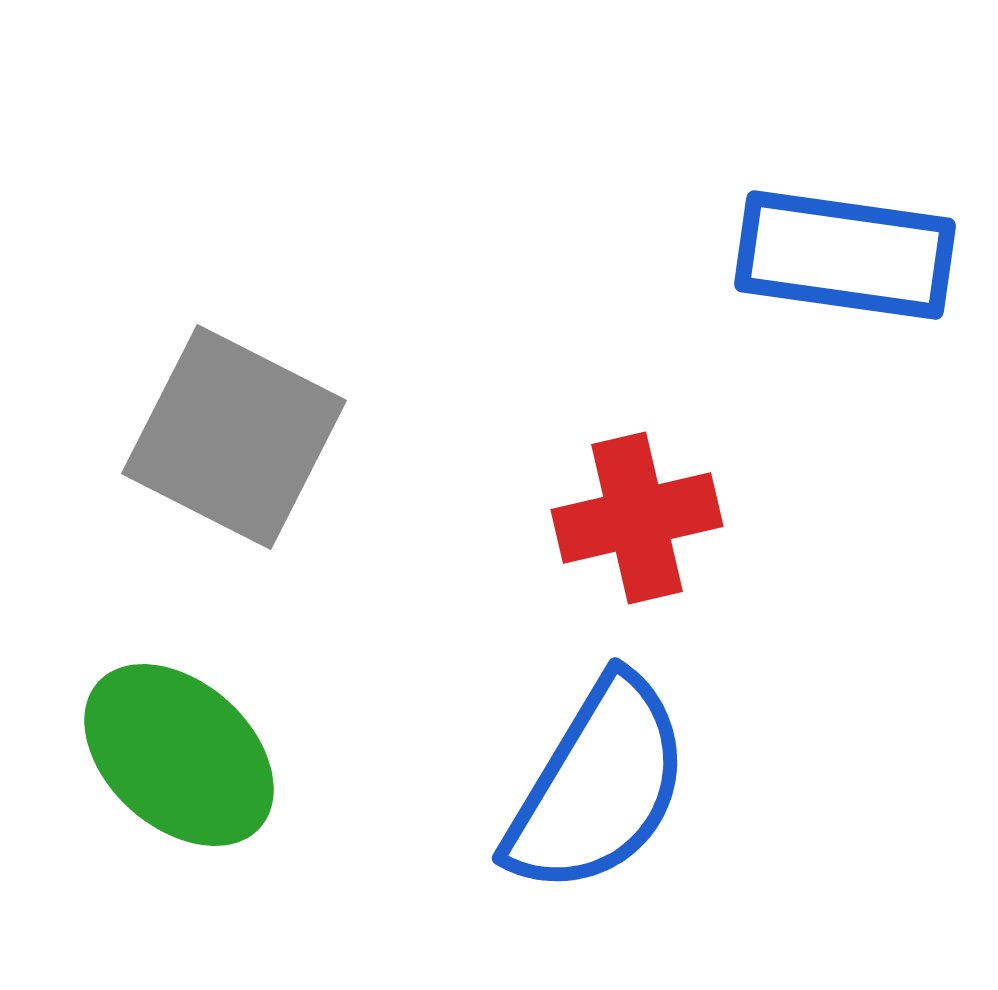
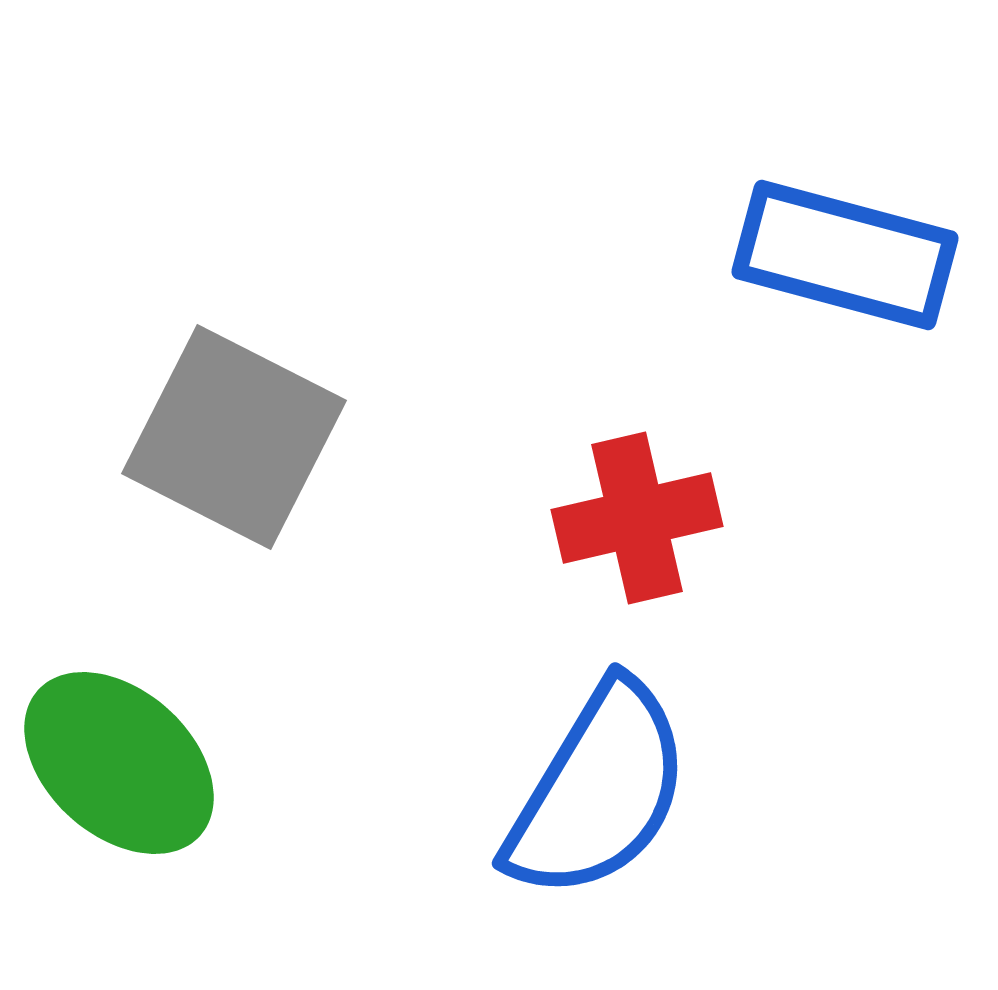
blue rectangle: rotated 7 degrees clockwise
green ellipse: moved 60 px left, 8 px down
blue semicircle: moved 5 px down
